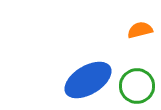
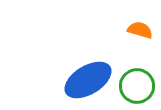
orange semicircle: rotated 30 degrees clockwise
